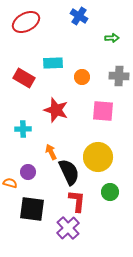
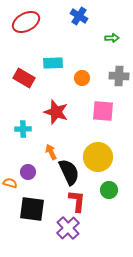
orange circle: moved 1 px down
red star: moved 2 px down
green circle: moved 1 px left, 2 px up
